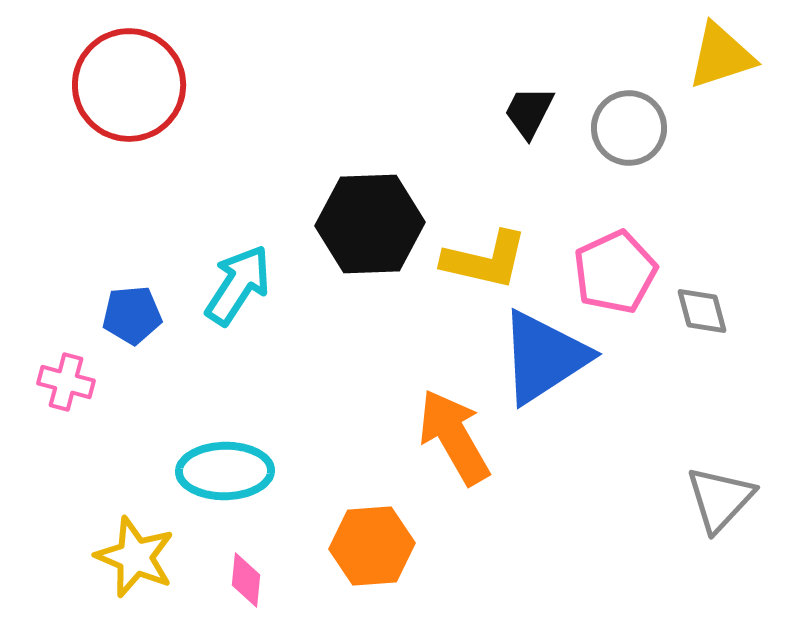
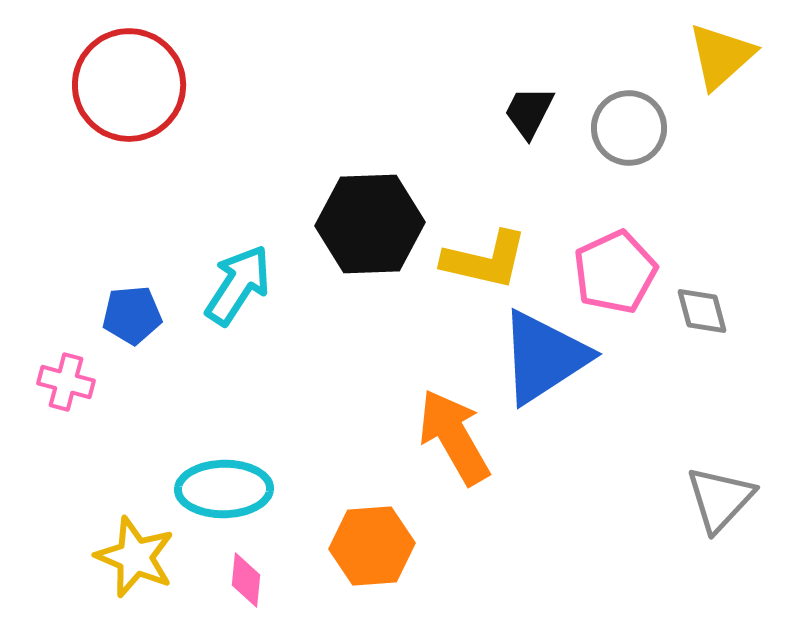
yellow triangle: rotated 24 degrees counterclockwise
cyan ellipse: moved 1 px left, 18 px down
